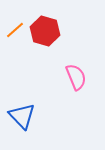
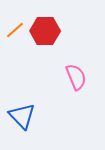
red hexagon: rotated 16 degrees counterclockwise
